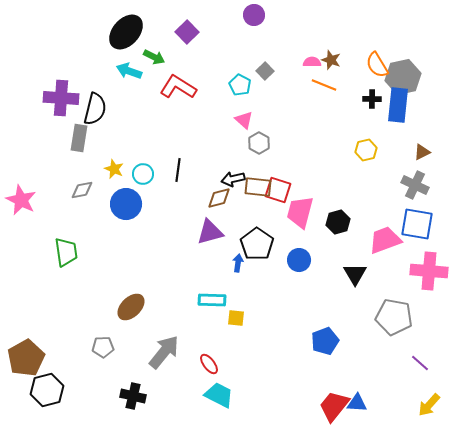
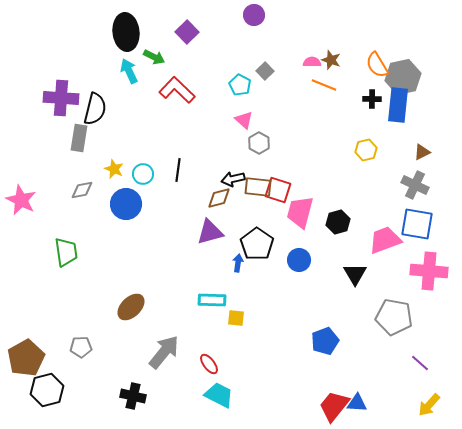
black ellipse at (126, 32): rotated 48 degrees counterclockwise
cyan arrow at (129, 71): rotated 45 degrees clockwise
red L-shape at (178, 87): moved 1 px left, 3 px down; rotated 12 degrees clockwise
gray pentagon at (103, 347): moved 22 px left
